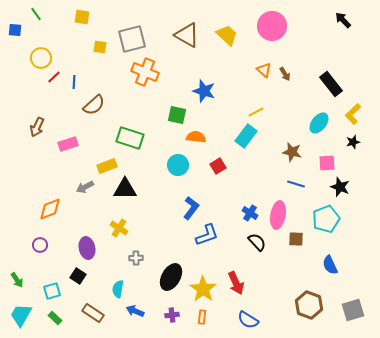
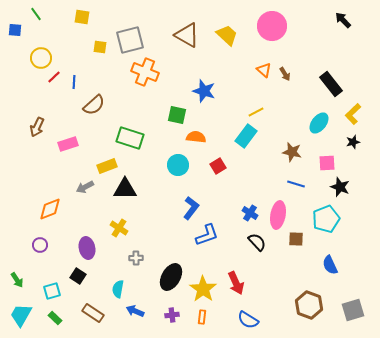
gray square at (132, 39): moved 2 px left, 1 px down
